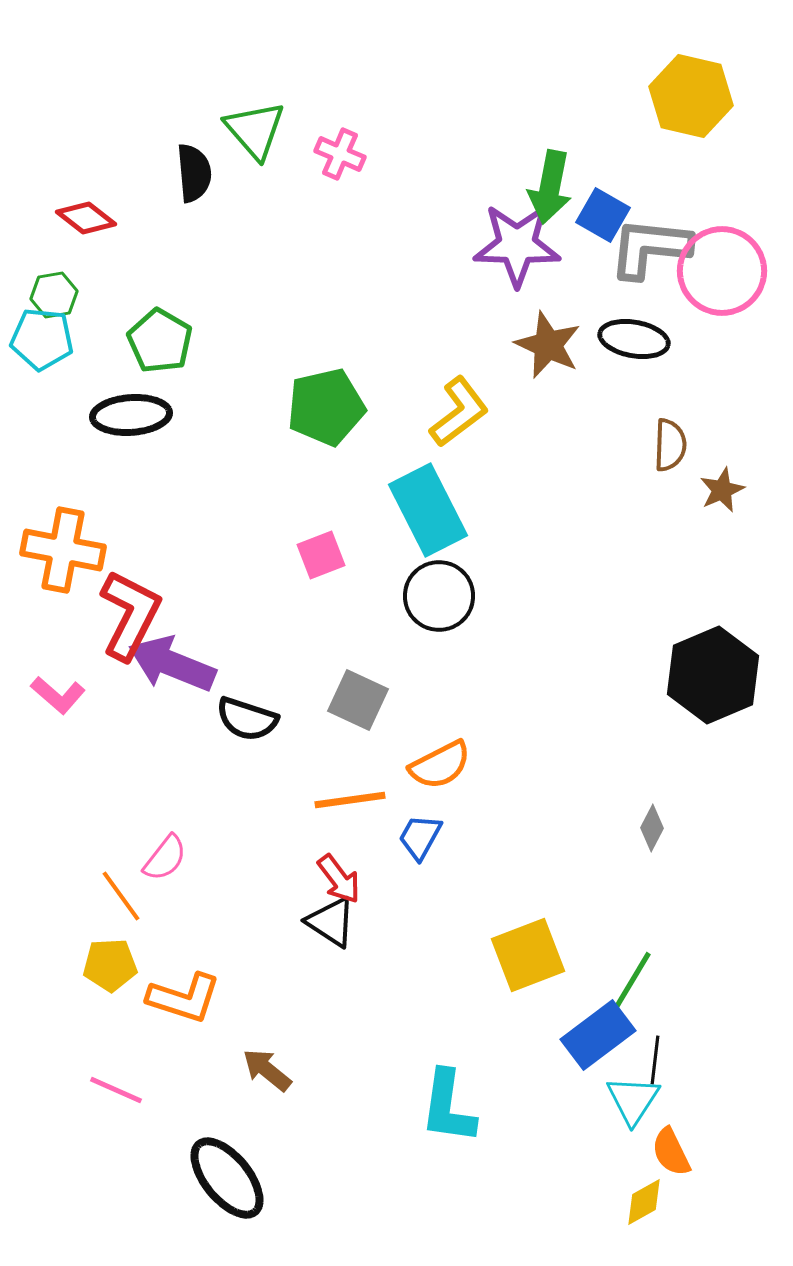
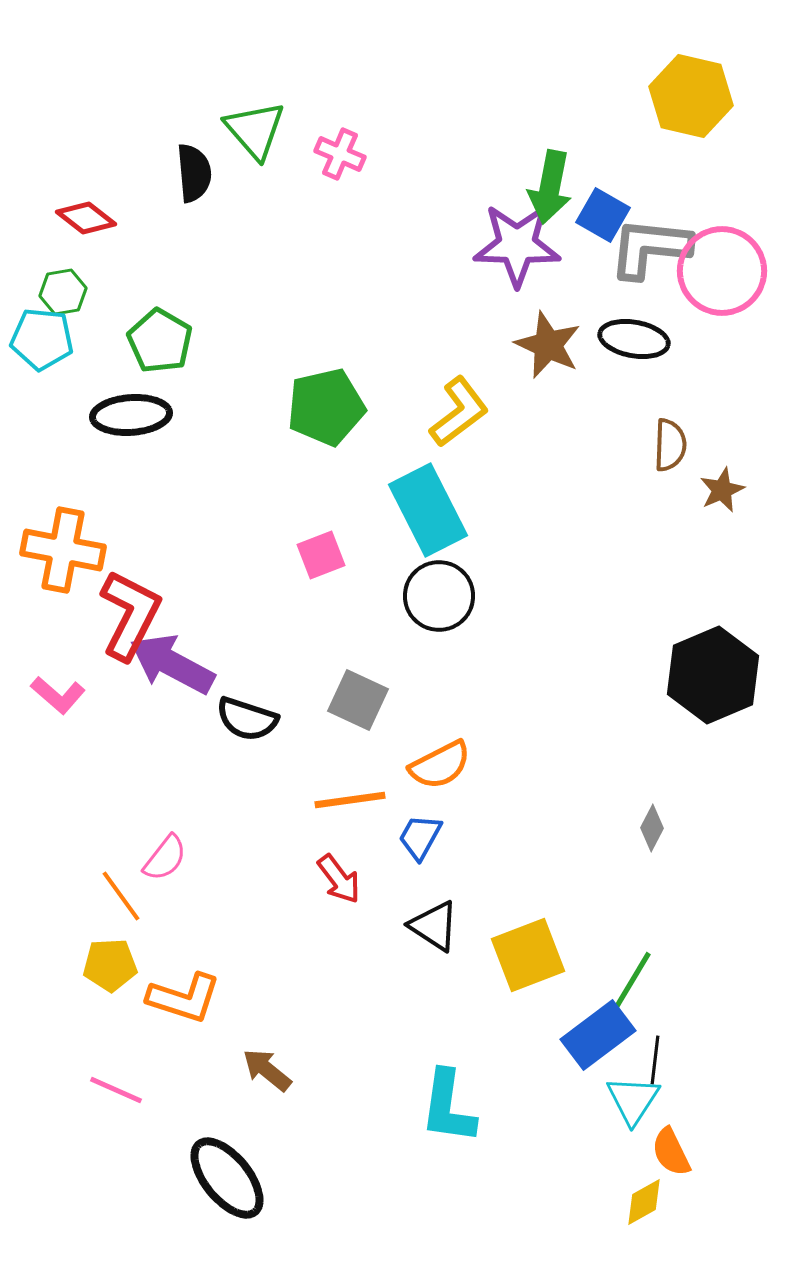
green hexagon at (54, 295): moved 9 px right, 3 px up
purple arrow at (172, 664): rotated 6 degrees clockwise
black triangle at (331, 922): moved 103 px right, 4 px down
